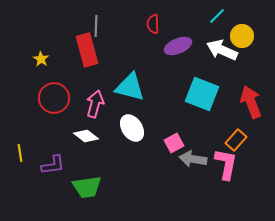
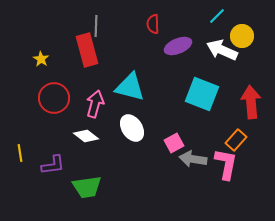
red arrow: rotated 16 degrees clockwise
